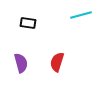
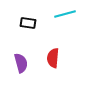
cyan line: moved 16 px left, 1 px up
red semicircle: moved 4 px left, 4 px up; rotated 12 degrees counterclockwise
